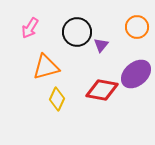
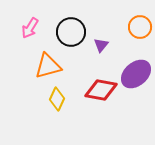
orange circle: moved 3 px right
black circle: moved 6 px left
orange triangle: moved 2 px right, 1 px up
red diamond: moved 1 px left
